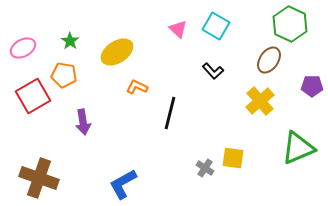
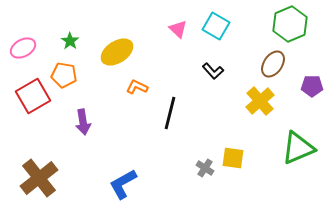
green hexagon: rotated 12 degrees clockwise
brown ellipse: moved 4 px right, 4 px down
brown cross: rotated 33 degrees clockwise
